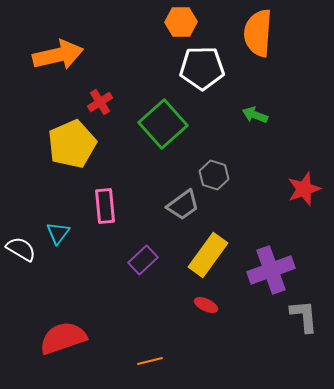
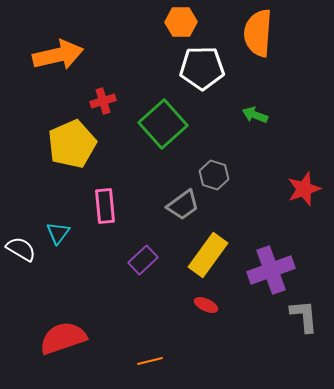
red cross: moved 3 px right, 1 px up; rotated 15 degrees clockwise
